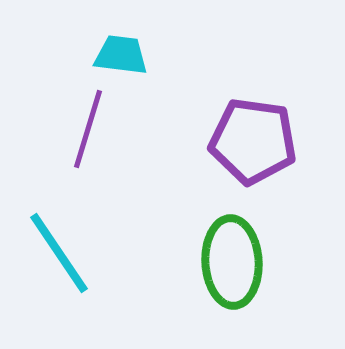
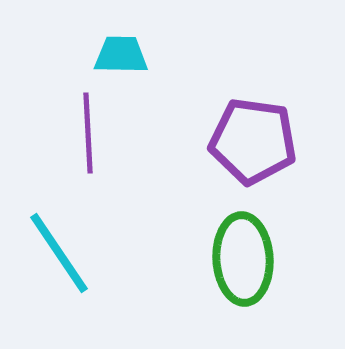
cyan trapezoid: rotated 6 degrees counterclockwise
purple line: moved 4 px down; rotated 20 degrees counterclockwise
green ellipse: moved 11 px right, 3 px up
